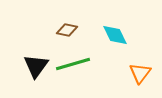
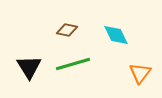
cyan diamond: moved 1 px right
black triangle: moved 7 px left, 1 px down; rotated 8 degrees counterclockwise
